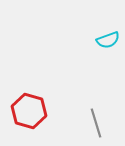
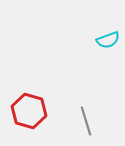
gray line: moved 10 px left, 2 px up
